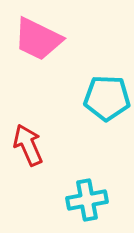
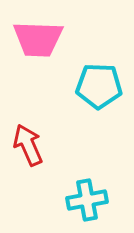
pink trapezoid: rotated 24 degrees counterclockwise
cyan pentagon: moved 8 px left, 12 px up
